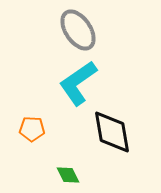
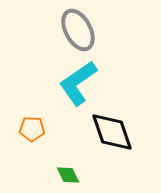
gray ellipse: rotated 6 degrees clockwise
black diamond: rotated 9 degrees counterclockwise
